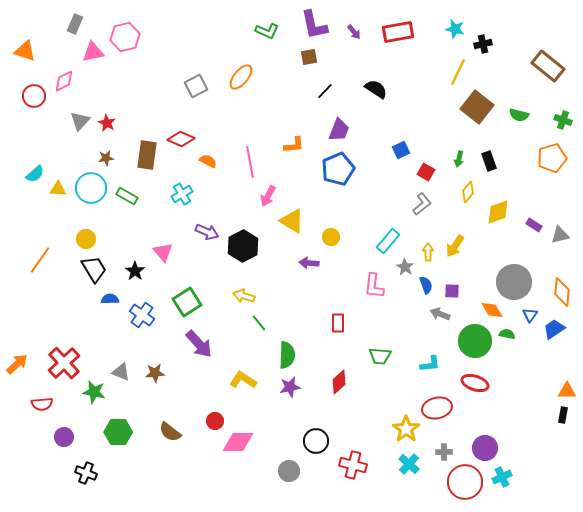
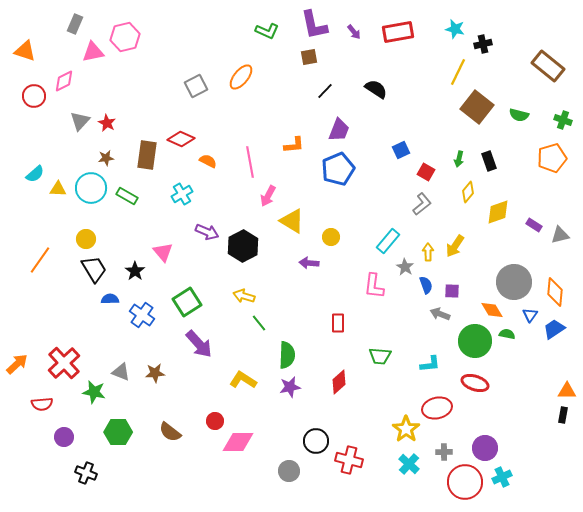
orange diamond at (562, 292): moved 7 px left
red cross at (353, 465): moved 4 px left, 5 px up
